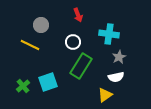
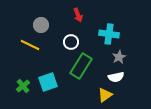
white circle: moved 2 px left
